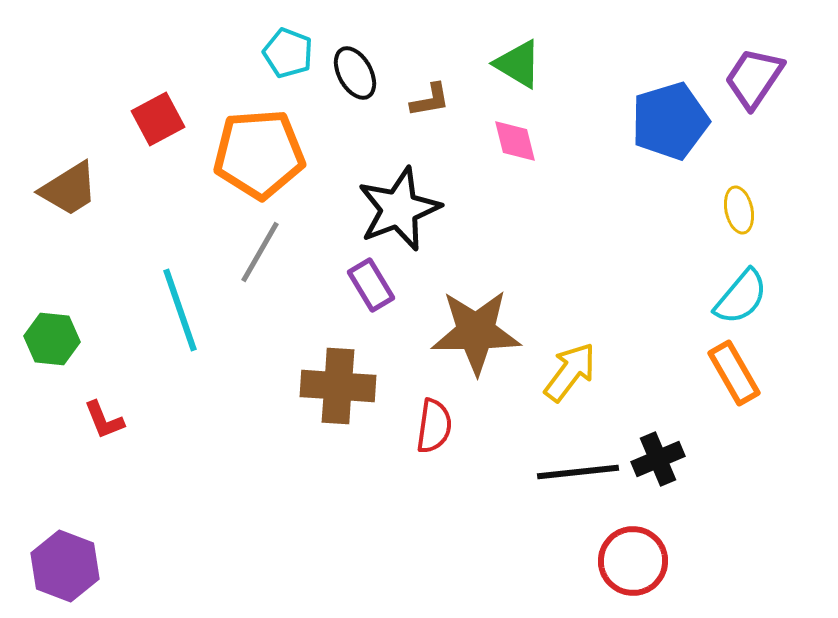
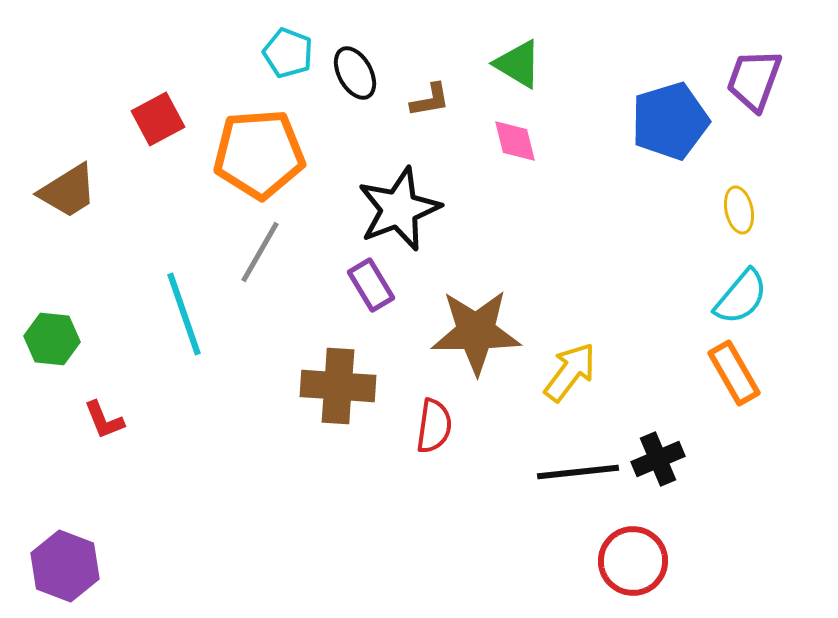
purple trapezoid: moved 2 px down; rotated 14 degrees counterclockwise
brown trapezoid: moved 1 px left, 2 px down
cyan line: moved 4 px right, 4 px down
